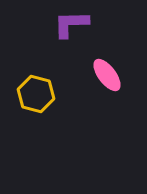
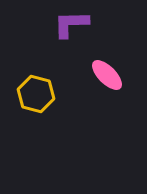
pink ellipse: rotated 8 degrees counterclockwise
